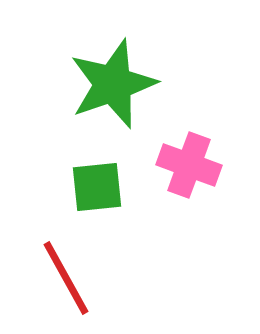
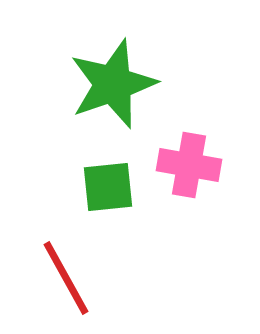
pink cross: rotated 10 degrees counterclockwise
green square: moved 11 px right
